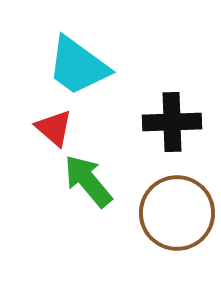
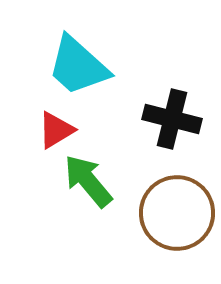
cyan trapezoid: rotated 6 degrees clockwise
black cross: moved 3 px up; rotated 16 degrees clockwise
red triangle: moved 2 px right, 2 px down; rotated 48 degrees clockwise
